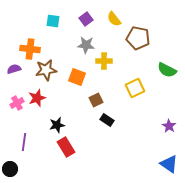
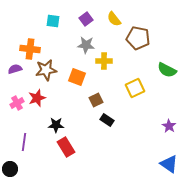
purple semicircle: moved 1 px right
black star: moved 1 px left; rotated 14 degrees clockwise
